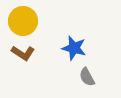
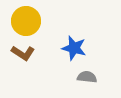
yellow circle: moved 3 px right
gray semicircle: rotated 126 degrees clockwise
